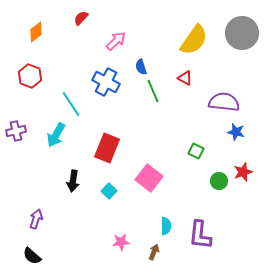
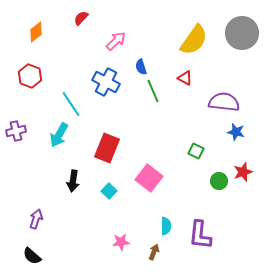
cyan arrow: moved 3 px right
